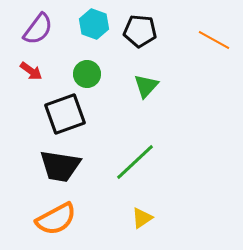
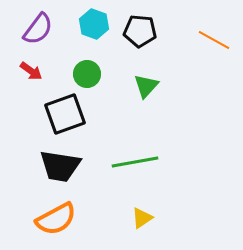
green line: rotated 33 degrees clockwise
